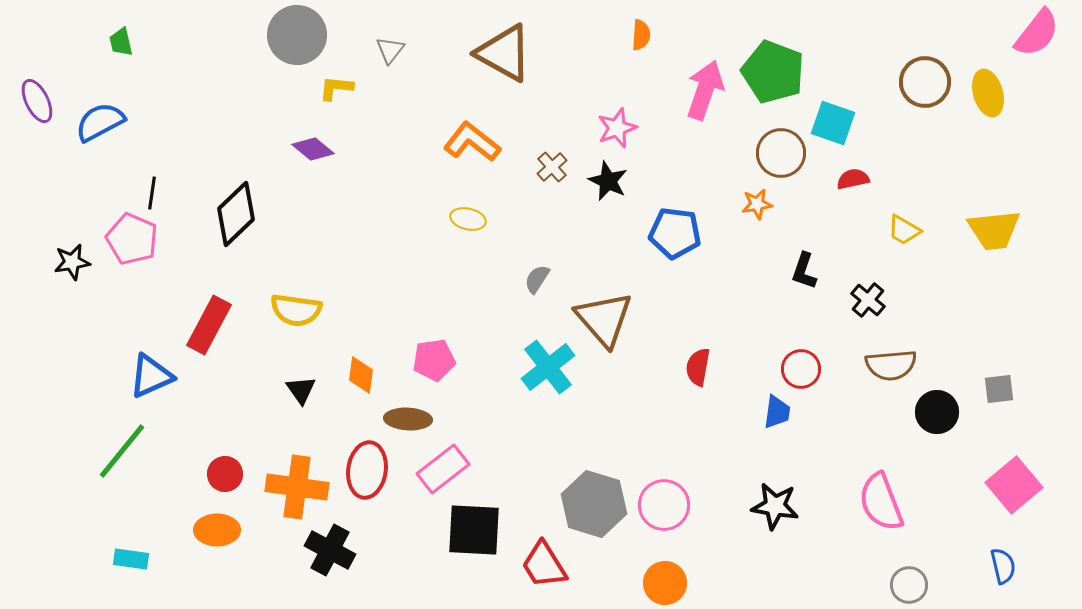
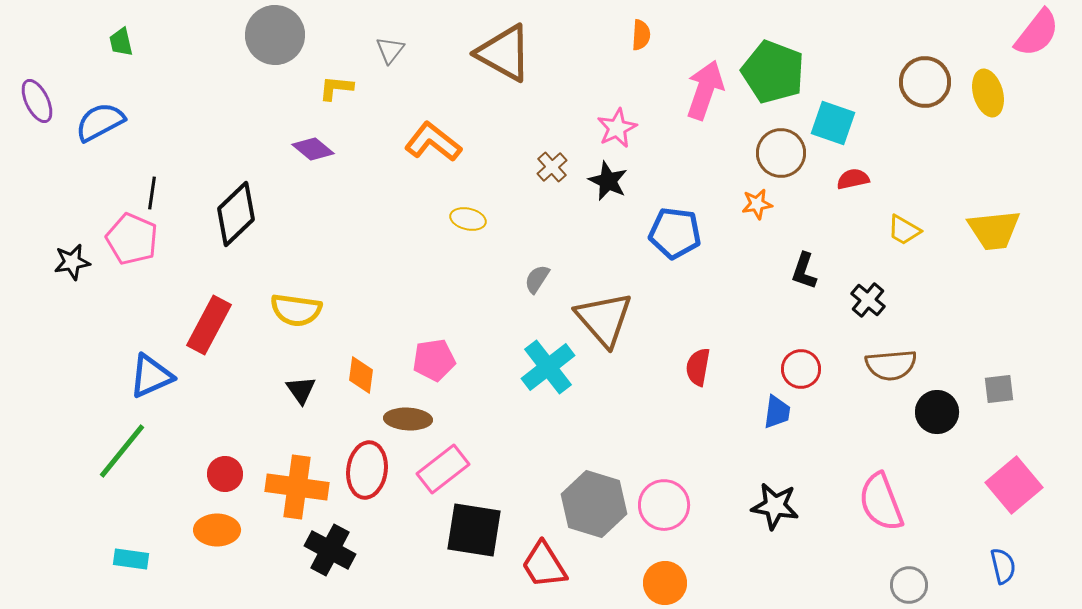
gray circle at (297, 35): moved 22 px left
pink star at (617, 128): rotated 6 degrees counterclockwise
orange L-shape at (472, 142): moved 39 px left
black square at (474, 530): rotated 6 degrees clockwise
